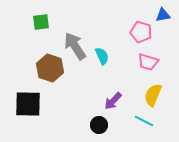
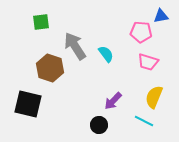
blue triangle: moved 2 px left, 1 px down
pink pentagon: rotated 10 degrees counterclockwise
cyan semicircle: moved 4 px right, 2 px up; rotated 12 degrees counterclockwise
yellow semicircle: moved 1 px right, 2 px down
black square: rotated 12 degrees clockwise
